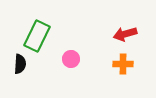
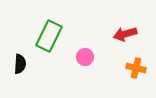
green rectangle: moved 12 px right
pink circle: moved 14 px right, 2 px up
orange cross: moved 13 px right, 4 px down; rotated 12 degrees clockwise
